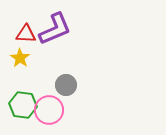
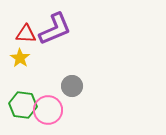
gray circle: moved 6 px right, 1 px down
pink circle: moved 1 px left
